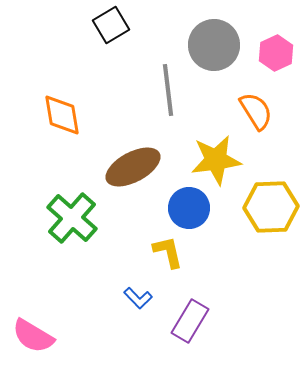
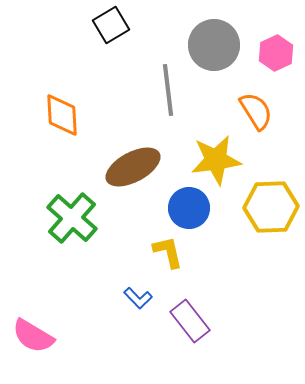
orange diamond: rotated 6 degrees clockwise
purple rectangle: rotated 69 degrees counterclockwise
